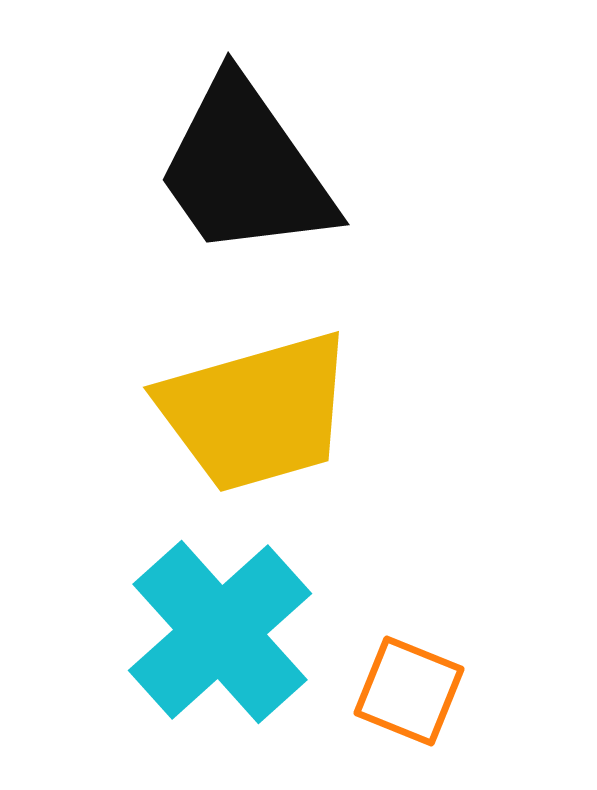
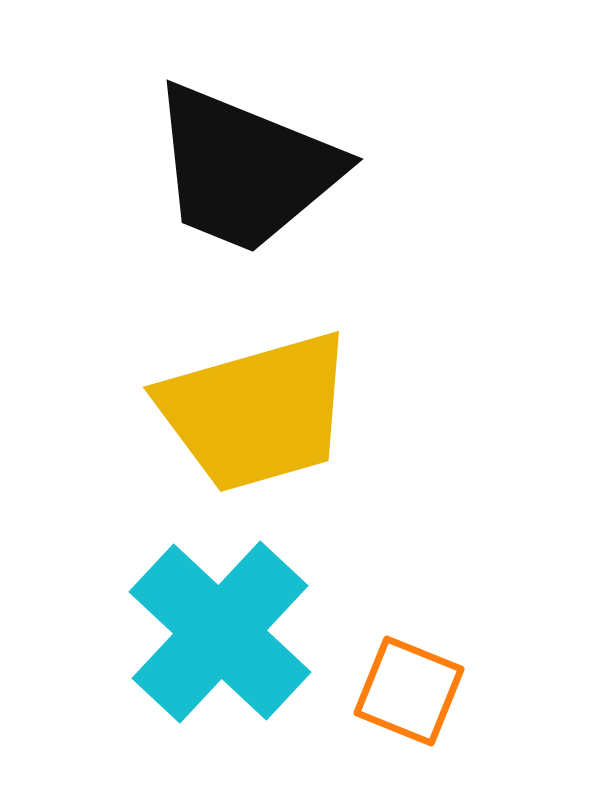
black trapezoid: rotated 33 degrees counterclockwise
cyan cross: rotated 5 degrees counterclockwise
